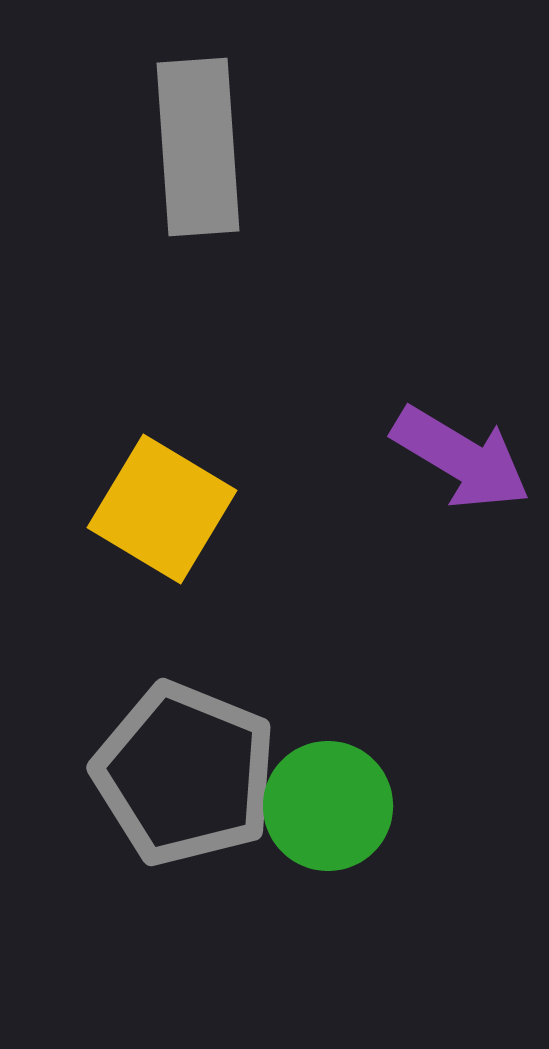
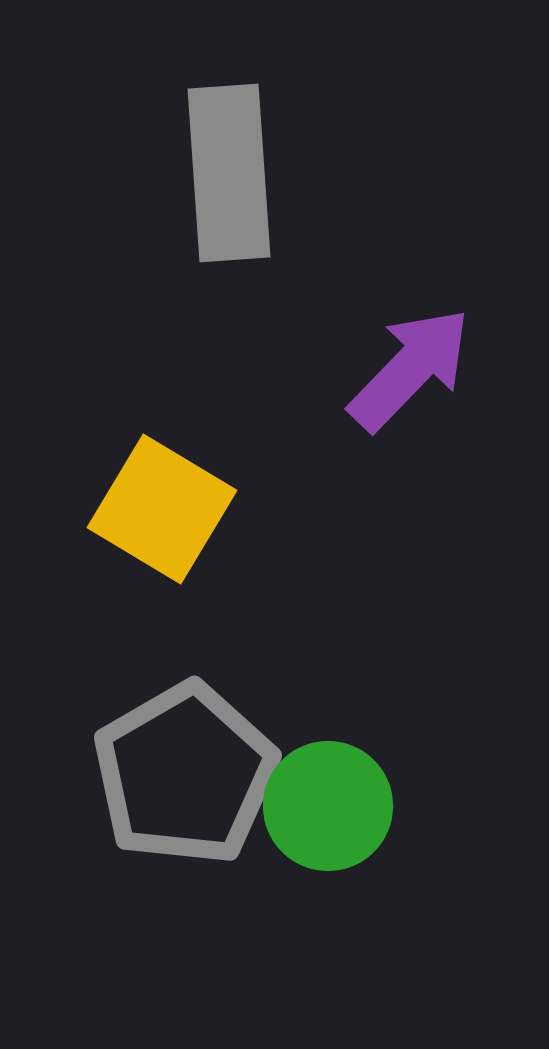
gray rectangle: moved 31 px right, 26 px down
purple arrow: moved 51 px left, 89 px up; rotated 77 degrees counterclockwise
gray pentagon: rotated 20 degrees clockwise
